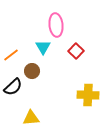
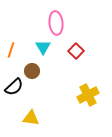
pink ellipse: moved 2 px up
orange line: moved 5 px up; rotated 35 degrees counterclockwise
black semicircle: moved 1 px right
yellow cross: rotated 30 degrees counterclockwise
yellow triangle: rotated 12 degrees clockwise
